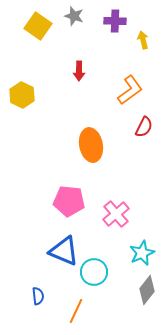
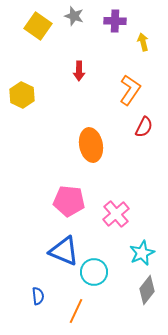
yellow arrow: moved 2 px down
orange L-shape: rotated 20 degrees counterclockwise
